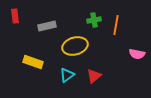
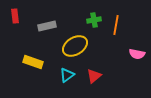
yellow ellipse: rotated 15 degrees counterclockwise
